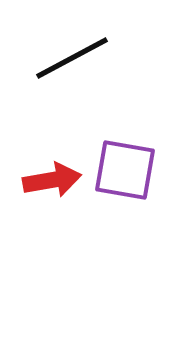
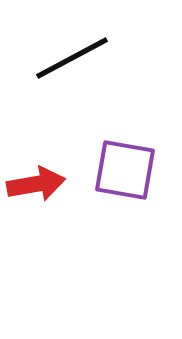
red arrow: moved 16 px left, 4 px down
